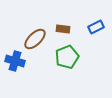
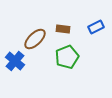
blue cross: rotated 24 degrees clockwise
